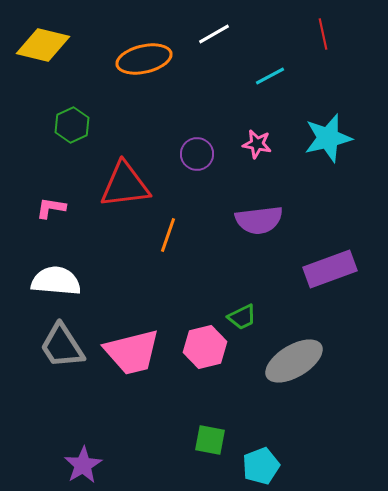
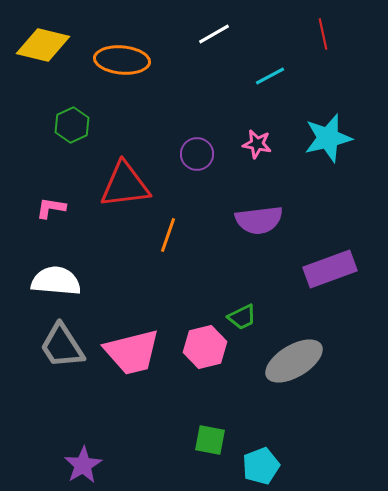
orange ellipse: moved 22 px left, 1 px down; rotated 18 degrees clockwise
